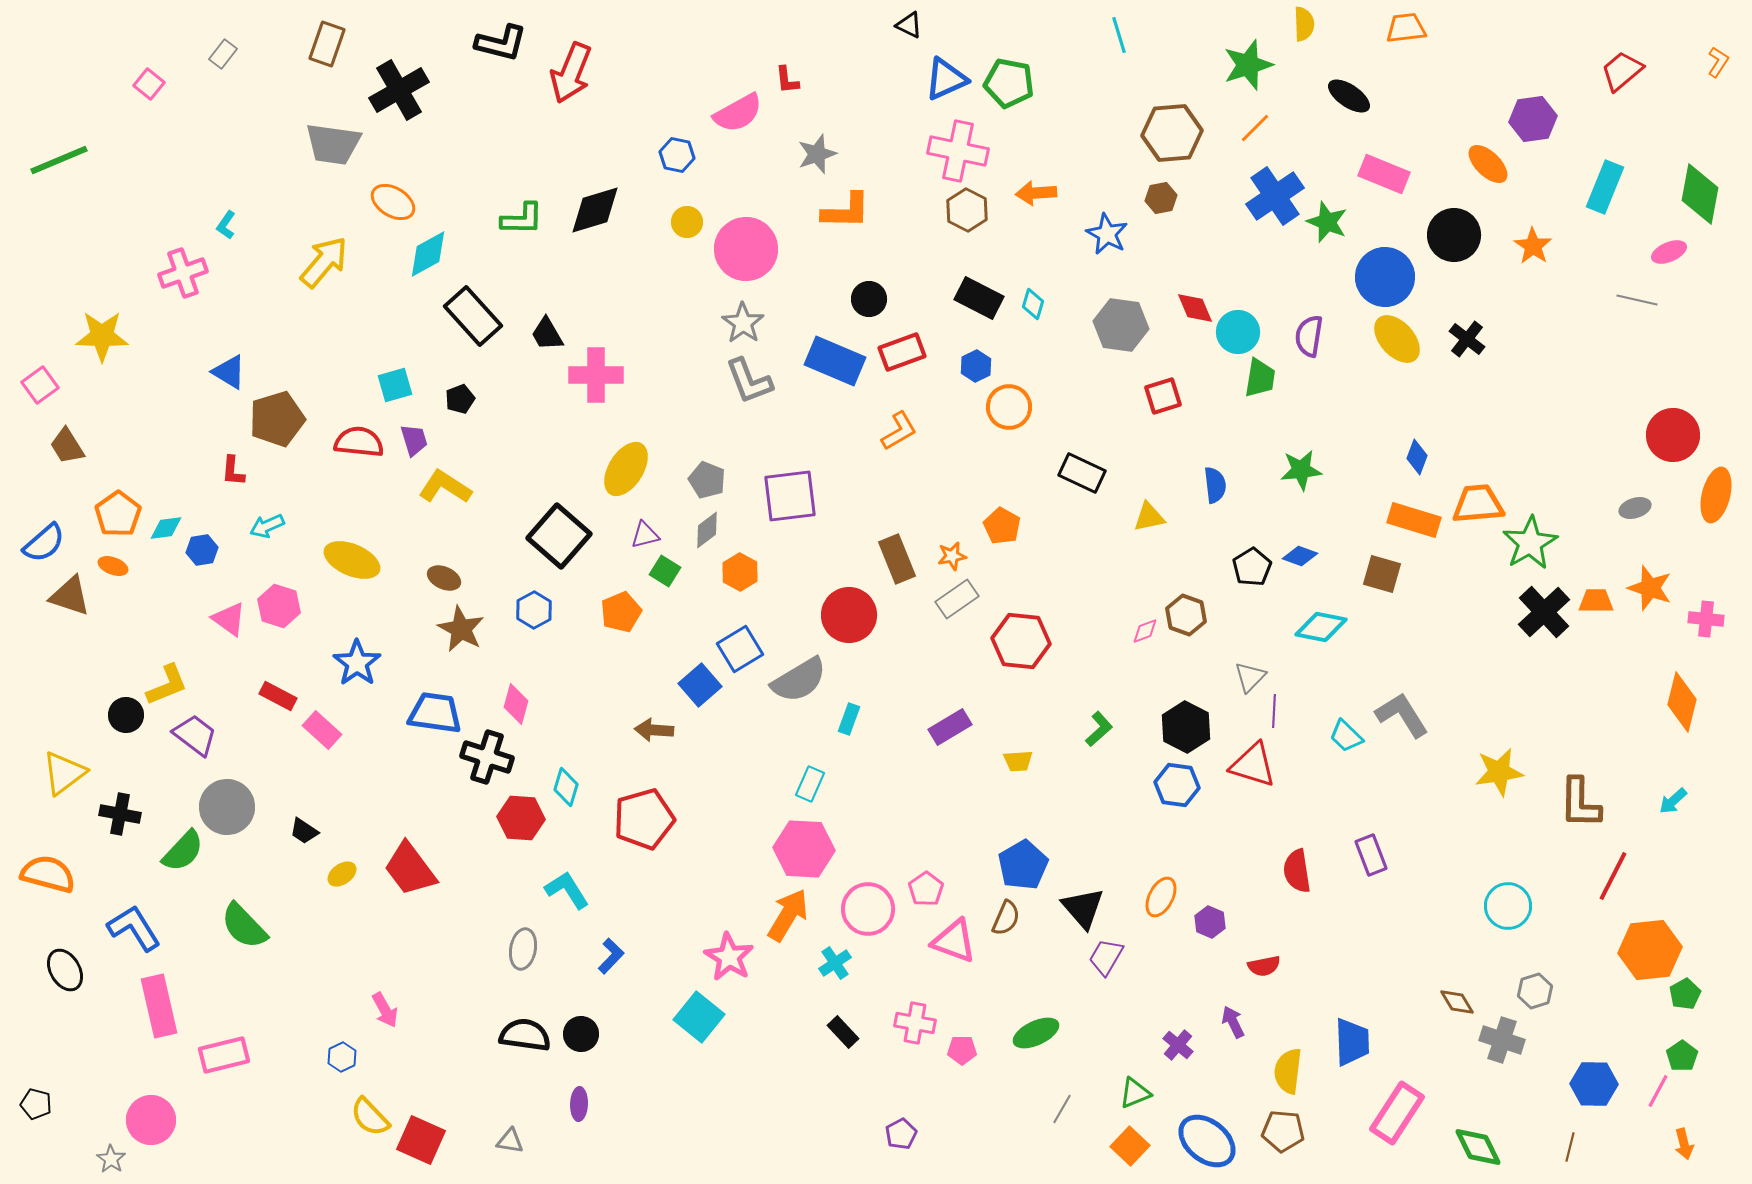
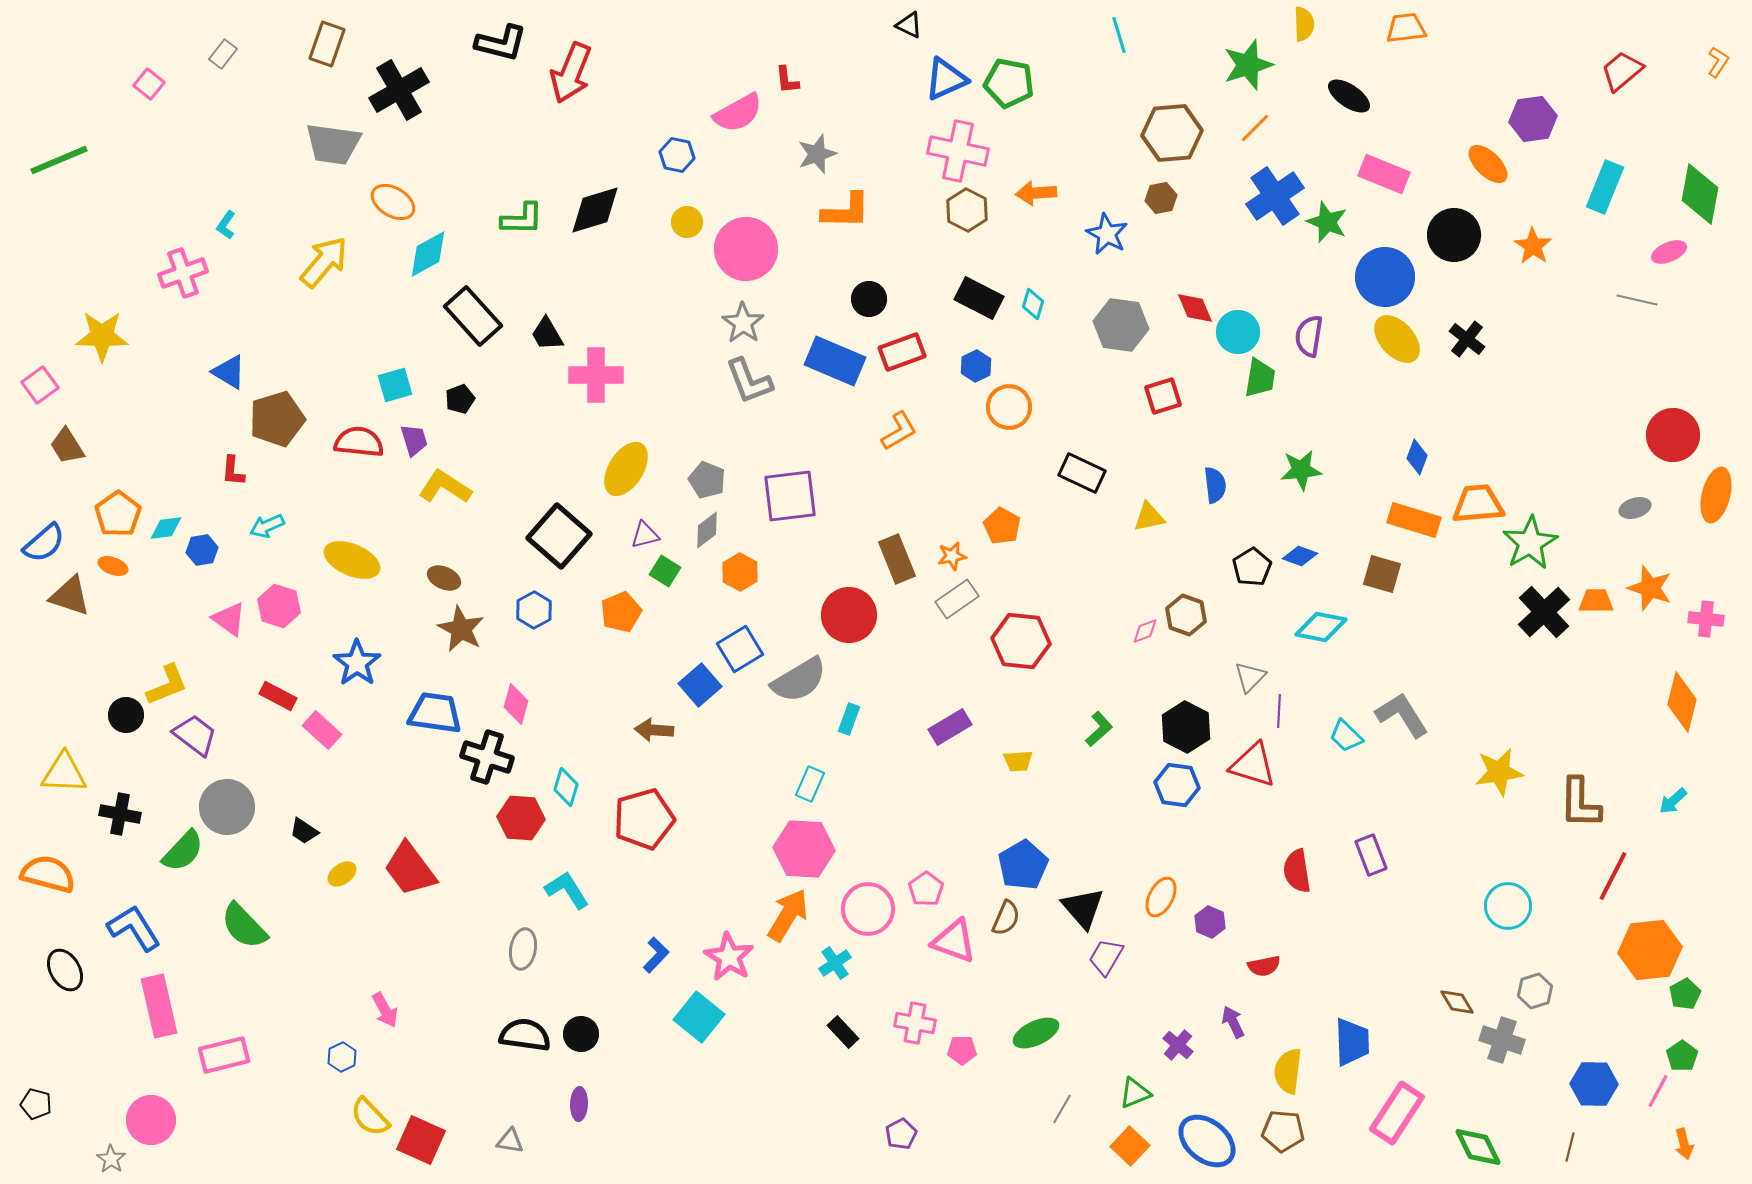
purple line at (1274, 711): moved 5 px right
yellow triangle at (64, 773): rotated 39 degrees clockwise
blue L-shape at (611, 956): moved 45 px right, 1 px up
